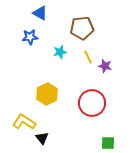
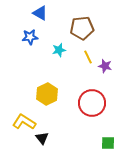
cyan star: moved 1 px left, 2 px up
